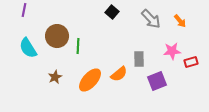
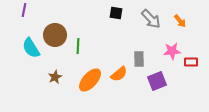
black square: moved 4 px right, 1 px down; rotated 32 degrees counterclockwise
brown circle: moved 2 px left, 1 px up
cyan semicircle: moved 3 px right
red rectangle: rotated 16 degrees clockwise
